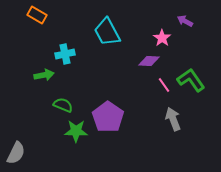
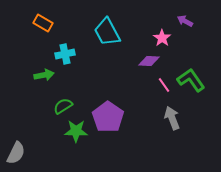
orange rectangle: moved 6 px right, 8 px down
green semicircle: moved 1 px down; rotated 54 degrees counterclockwise
gray arrow: moved 1 px left, 1 px up
